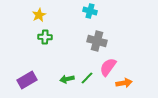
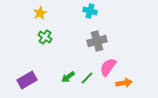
yellow star: moved 1 px right, 2 px up
green cross: rotated 32 degrees clockwise
gray cross: rotated 30 degrees counterclockwise
green arrow: moved 1 px right, 2 px up; rotated 24 degrees counterclockwise
